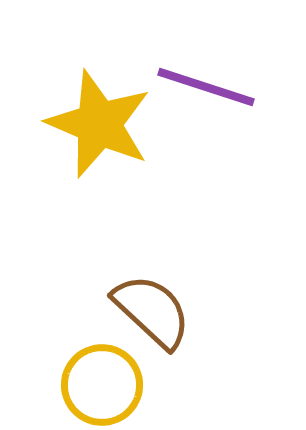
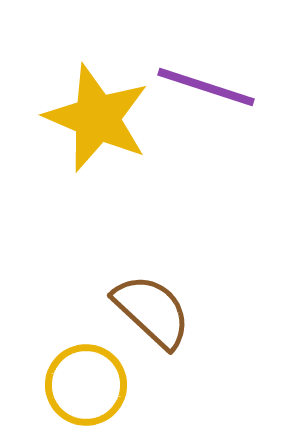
yellow star: moved 2 px left, 6 px up
yellow circle: moved 16 px left
